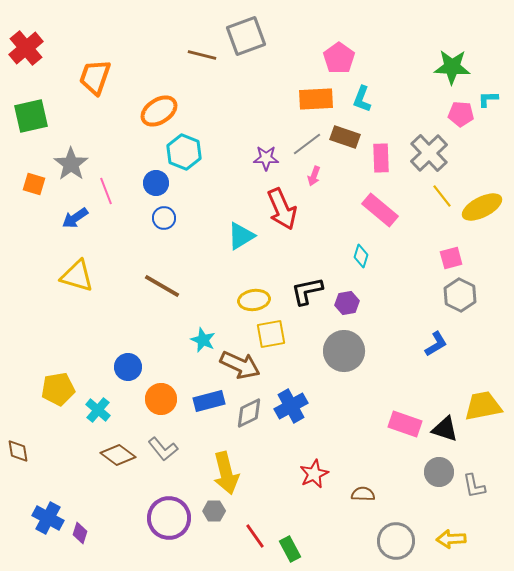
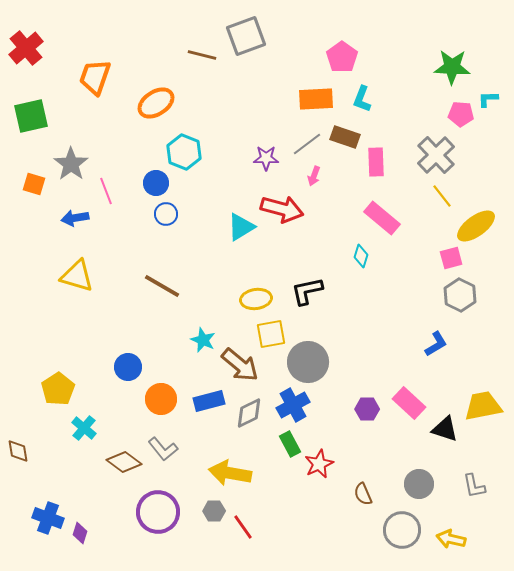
pink pentagon at (339, 58): moved 3 px right, 1 px up
orange ellipse at (159, 111): moved 3 px left, 8 px up
gray cross at (429, 153): moved 7 px right, 2 px down
pink rectangle at (381, 158): moved 5 px left, 4 px down
yellow ellipse at (482, 207): moved 6 px left, 19 px down; rotated 9 degrees counterclockwise
red arrow at (282, 209): rotated 51 degrees counterclockwise
pink rectangle at (380, 210): moved 2 px right, 8 px down
blue arrow at (75, 218): rotated 24 degrees clockwise
blue circle at (164, 218): moved 2 px right, 4 px up
cyan triangle at (241, 236): moved 9 px up
yellow ellipse at (254, 300): moved 2 px right, 1 px up
purple hexagon at (347, 303): moved 20 px right, 106 px down; rotated 10 degrees clockwise
gray circle at (344, 351): moved 36 px left, 11 px down
brown arrow at (240, 365): rotated 15 degrees clockwise
yellow pentagon at (58, 389): rotated 24 degrees counterclockwise
blue cross at (291, 406): moved 2 px right, 1 px up
cyan cross at (98, 410): moved 14 px left, 18 px down
pink rectangle at (405, 424): moved 4 px right, 21 px up; rotated 24 degrees clockwise
brown diamond at (118, 455): moved 6 px right, 7 px down
gray circle at (439, 472): moved 20 px left, 12 px down
yellow arrow at (226, 473): moved 4 px right; rotated 114 degrees clockwise
red star at (314, 474): moved 5 px right, 10 px up
brown semicircle at (363, 494): rotated 115 degrees counterclockwise
blue cross at (48, 518): rotated 8 degrees counterclockwise
purple circle at (169, 518): moved 11 px left, 6 px up
red line at (255, 536): moved 12 px left, 9 px up
yellow arrow at (451, 539): rotated 16 degrees clockwise
gray circle at (396, 541): moved 6 px right, 11 px up
green rectangle at (290, 549): moved 105 px up
